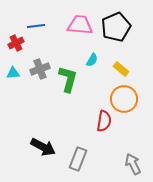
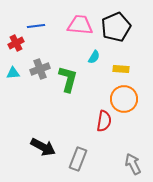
cyan semicircle: moved 2 px right, 3 px up
yellow rectangle: rotated 35 degrees counterclockwise
